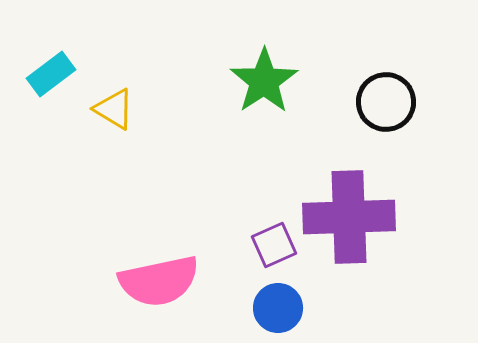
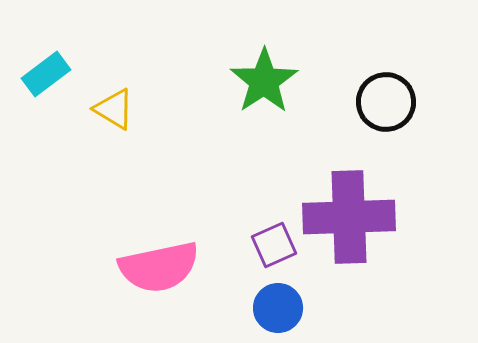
cyan rectangle: moved 5 px left
pink semicircle: moved 14 px up
